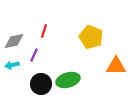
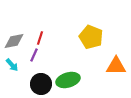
red line: moved 4 px left, 7 px down
cyan arrow: rotated 120 degrees counterclockwise
